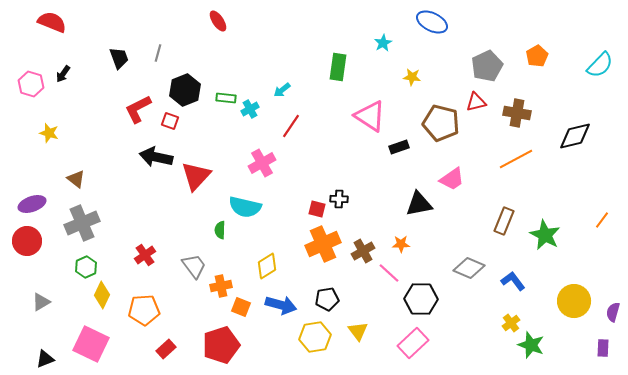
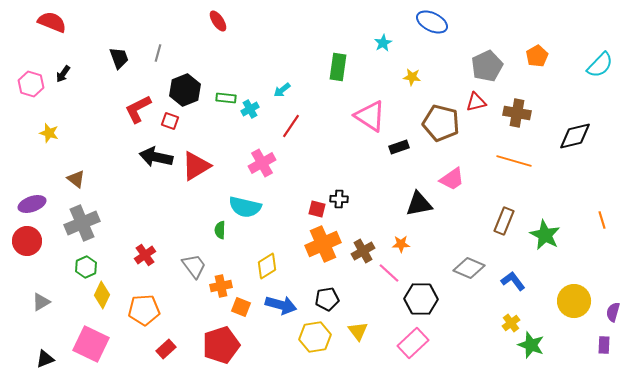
orange line at (516, 159): moved 2 px left, 2 px down; rotated 44 degrees clockwise
red triangle at (196, 176): moved 10 px up; rotated 16 degrees clockwise
orange line at (602, 220): rotated 54 degrees counterclockwise
purple rectangle at (603, 348): moved 1 px right, 3 px up
